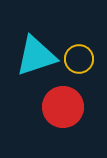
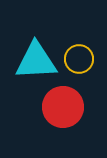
cyan triangle: moved 5 px down; rotated 15 degrees clockwise
